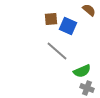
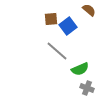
blue square: rotated 30 degrees clockwise
green semicircle: moved 2 px left, 2 px up
